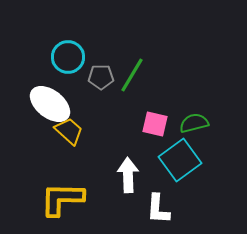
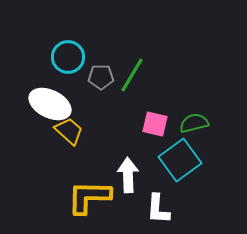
white ellipse: rotated 12 degrees counterclockwise
yellow L-shape: moved 27 px right, 2 px up
